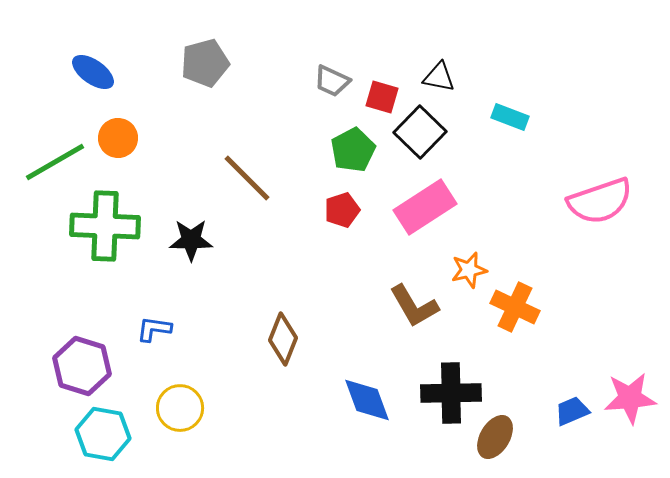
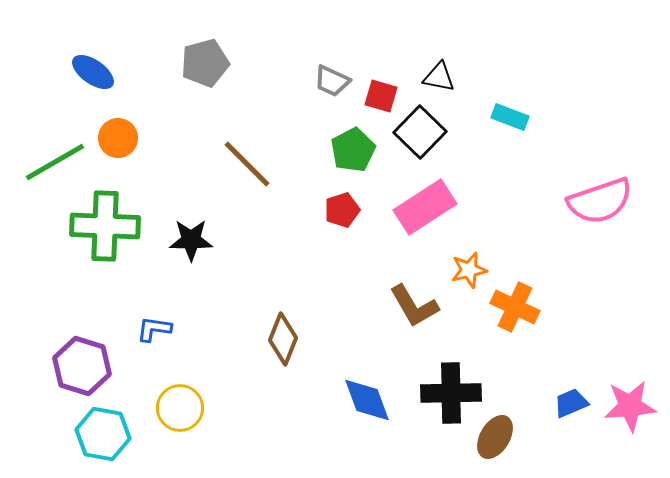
red square: moved 1 px left, 1 px up
brown line: moved 14 px up
pink star: moved 8 px down
blue trapezoid: moved 1 px left, 8 px up
